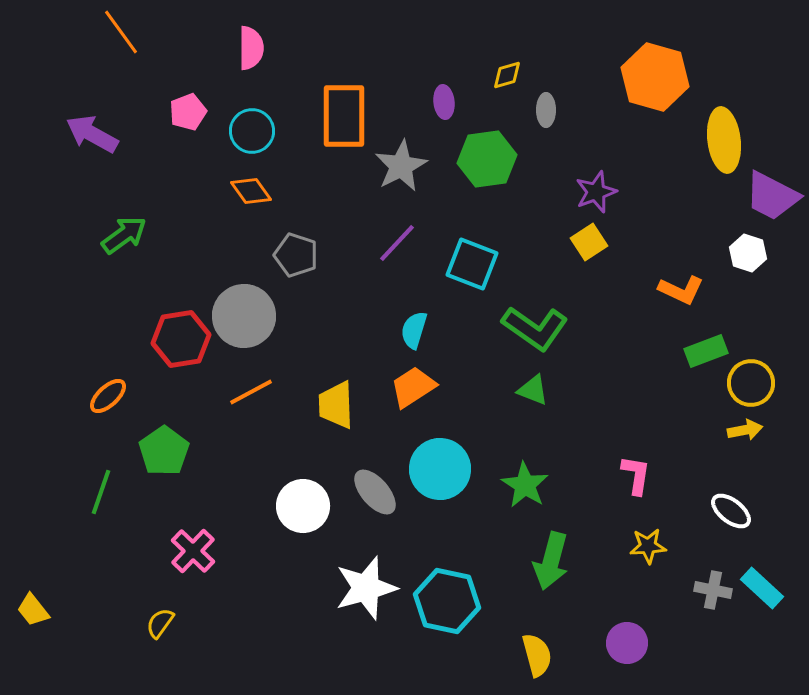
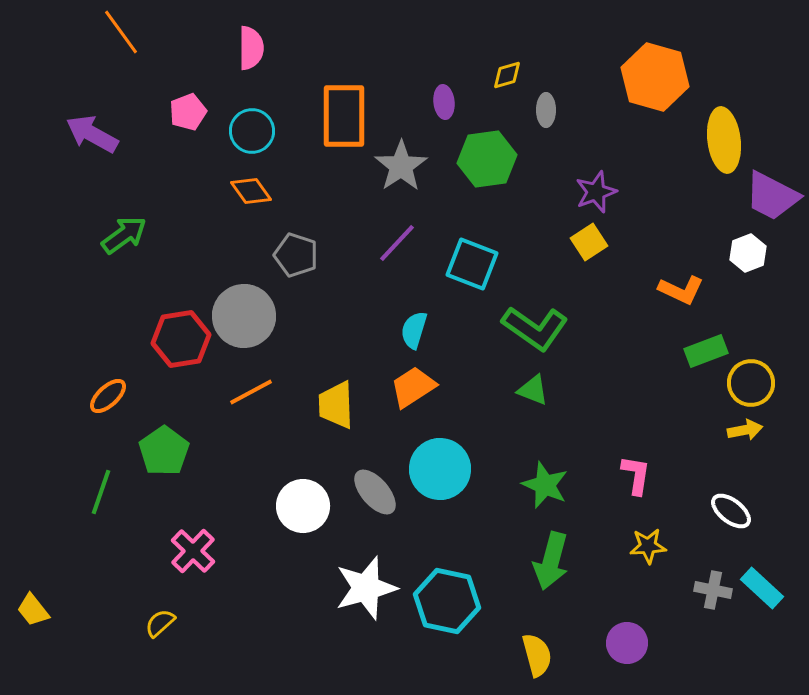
gray star at (401, 166): rotated 6 degrees counterclockwise
white hexagon at (748, 253): rotated 21 degrees clockwise
green star at (525, 485): moved 20 px right; rotated 9 degrees counterclockwise
yellow semicircle at (160, 623): rotated 12 degrees clockwise
